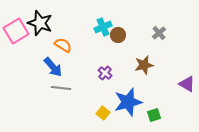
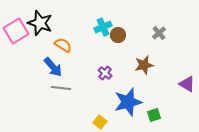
yellow square: moved 3 px left, 9 px down
